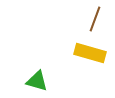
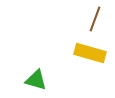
green triangle: moved 1 px left, 1 px up
